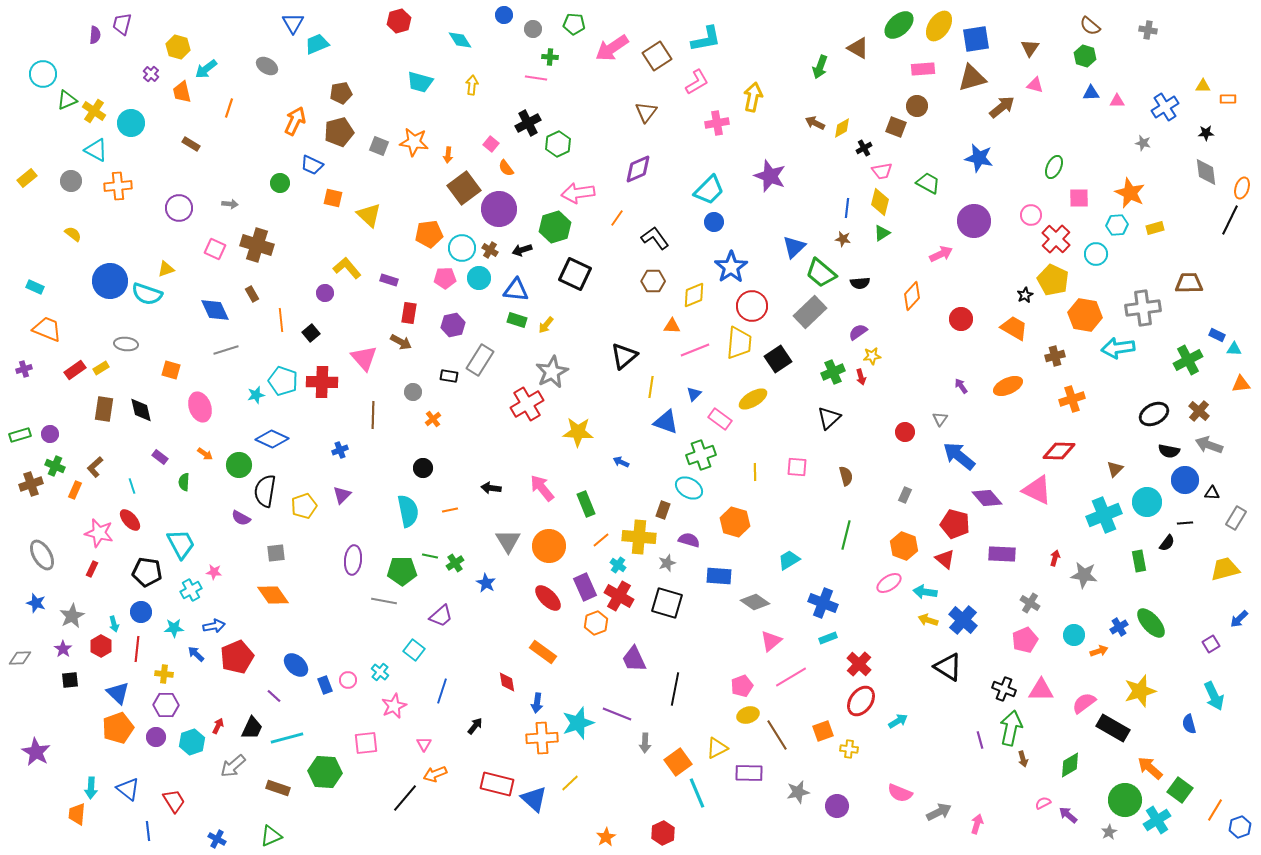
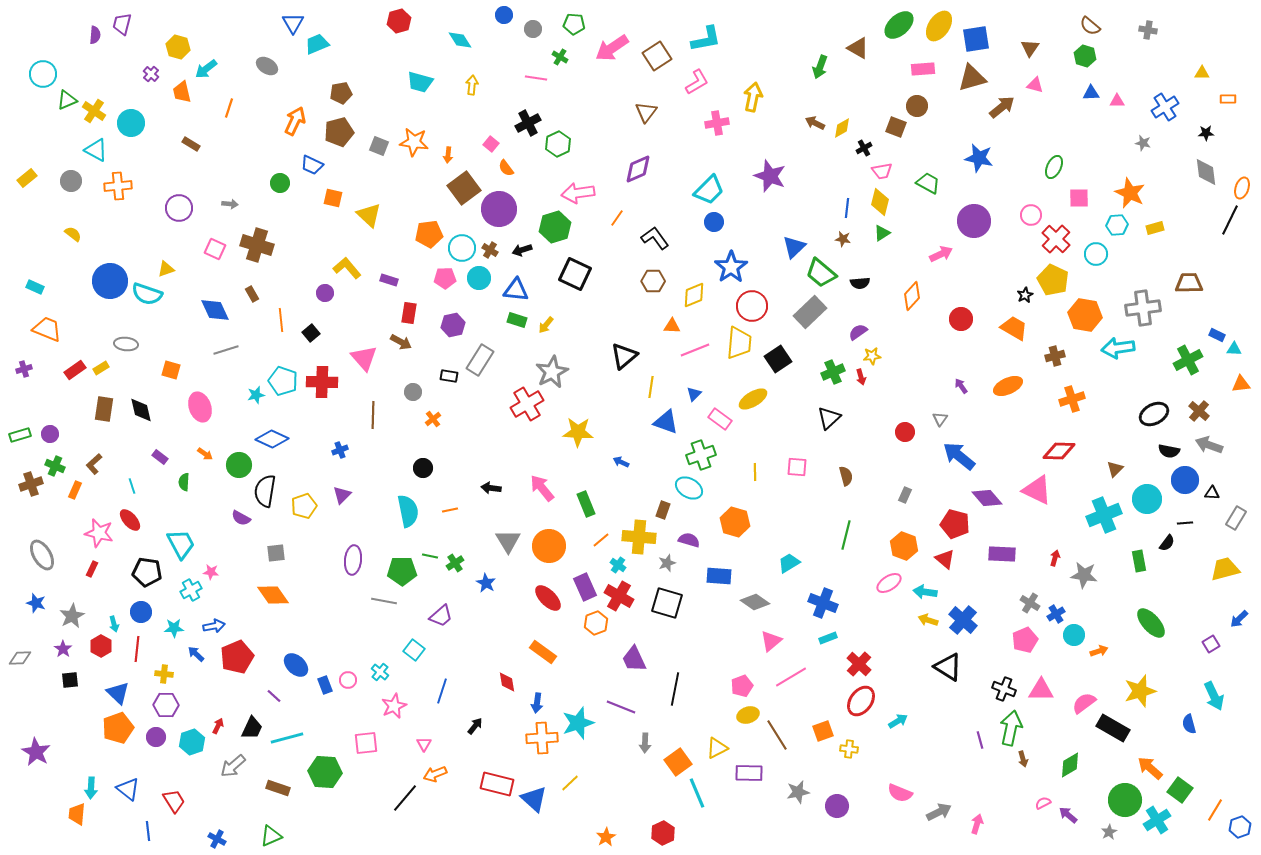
green cross at (550, 57): moved 10 px right; rotated 28 degrees clockwise
yellow triangle at (1203, 86): moved 1 px left, 13 px up
brown L-shape at (95, 467): moved 1 px left, 3 px up
cyan circle at (1147, 502): moved 3 px up
cyan trapezoid at (789, 560): moved 3 px down
pink star at (214, 572): moved 3 px left
blue cross at (1119, 627): moved 63 px left, 13 px up
purple line at (617, 714): moved 4 px right, 7 px up
